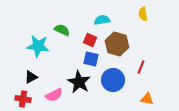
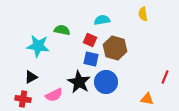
green semicircle: rotated 14 degrees counterclockwise
brown hexagon: moved 2 px left, 4 px down
red line: moved 24 px right, 10 px down
blue circle: moved 7 px left, 2 px down
